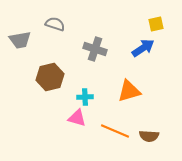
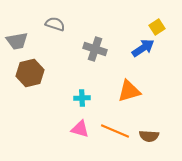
yellow square: moved 1 px right, 3 px down; rotated 21 degrees counterclockwise
gray trapezoid: moved 3 px left, 1 px down
brown hexagon: moved 20 px left, 4 px up
cyan cross: moved 3 px left, 1 px down
pink triangle: moved 3 px right, 11 px down
